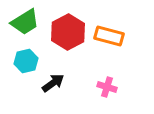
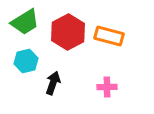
black arrow: rotated 35 degrees counterclockwise
pink cross: rotated 18 degrees counterclockwise
